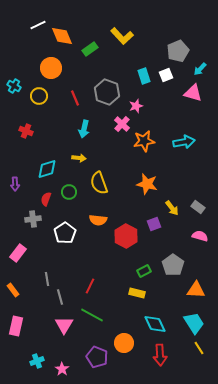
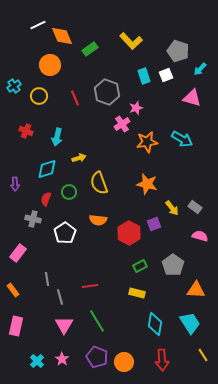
yellow L-shape at (122, 36): moved 9 px right, 5 px down
gray pentagon at (178, 51): rotated 30 degrees counterclockwise
orange circle at (51, 68): moved 1 px left, 3 px up
cyan cross at (14, 86): rotated 24 degrees clockwise
pink triangle at (193, 93): moved 1 px left, 5 px down
pink star at (136, 106): moved 2 px down
pink cross at (122, 124): rotated 14 degrees clockwise
cyan arrow at (84, 129): moved 27 px left, 8 px down
orange star at (144, 141): moved 3 px right, 1 px down
cyan arrow at (184, 142): moved 2 px left, 3 px up; rotated 40 degrees clockwise
yellow arrow at (79, 158): rotated 24 degrees counterclockwise
gray rectangle at (198, 207): moved 3 px left
gray cross at (33, 219): rotated 21 degrees clockwise
red hexagon at (126, 236): moved 3 px right, 3 px up
green rectangle at (144, 271): moved 4 px left, 5 px up
red line at (90, 286): rotated 56 degrees clockwise
green line at (92, 315): moved 5 px right, 6 px down; rotated 30 degrees clockwise
cyan trapezoid at (194, 323): moved 4 px left
cyan diamond at (155, 324): rotated 35 degrees clockwise
orange circle at (124, 343): moved 19 px down
yellow line at (199, 348): moved 4 px right, 7 px down
red arrow at (160, 355): moved 2 px right, 5 px down
cyan cross at (37, 361): rotated 24 degrees counterclockwise
pink star at (62, 369): moved 10 px up
